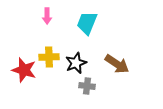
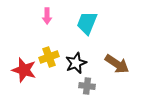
yellow cross: rotated 18 degrees counterclockwise
